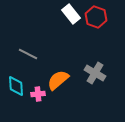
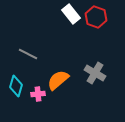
cyan diamond: rotated 20 degrees clockwise
